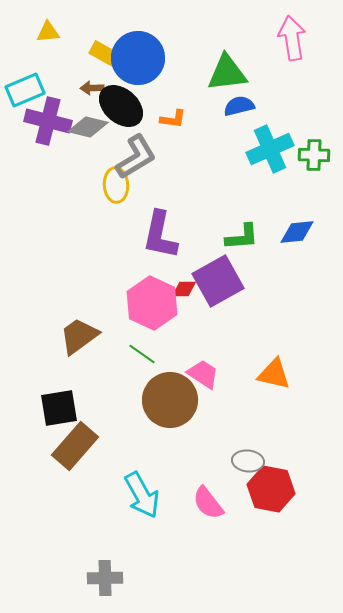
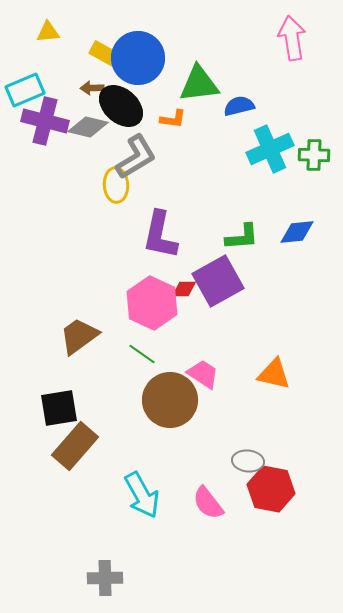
green triangle: moved 28 px left, 11 px down
purple cross: moved 3 px left
